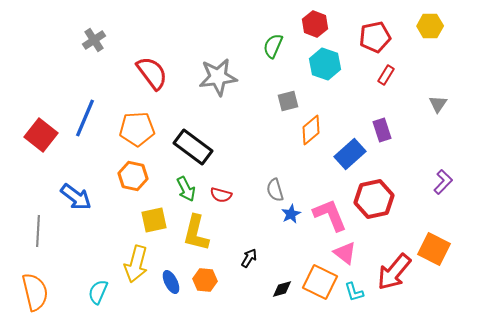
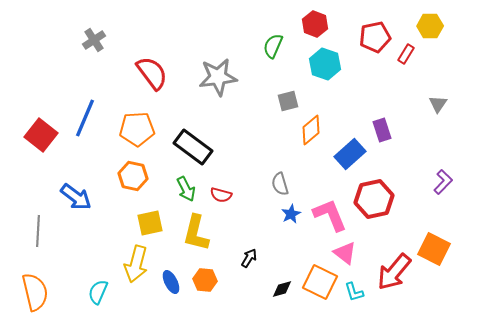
red rectangle at (386, 75): moved 20 px right, 21 px up
gray semicircle at (275, 190): moved 5 px right, 6 px up
yellow square at (154, 220): moved 4 px left, 3 px down
